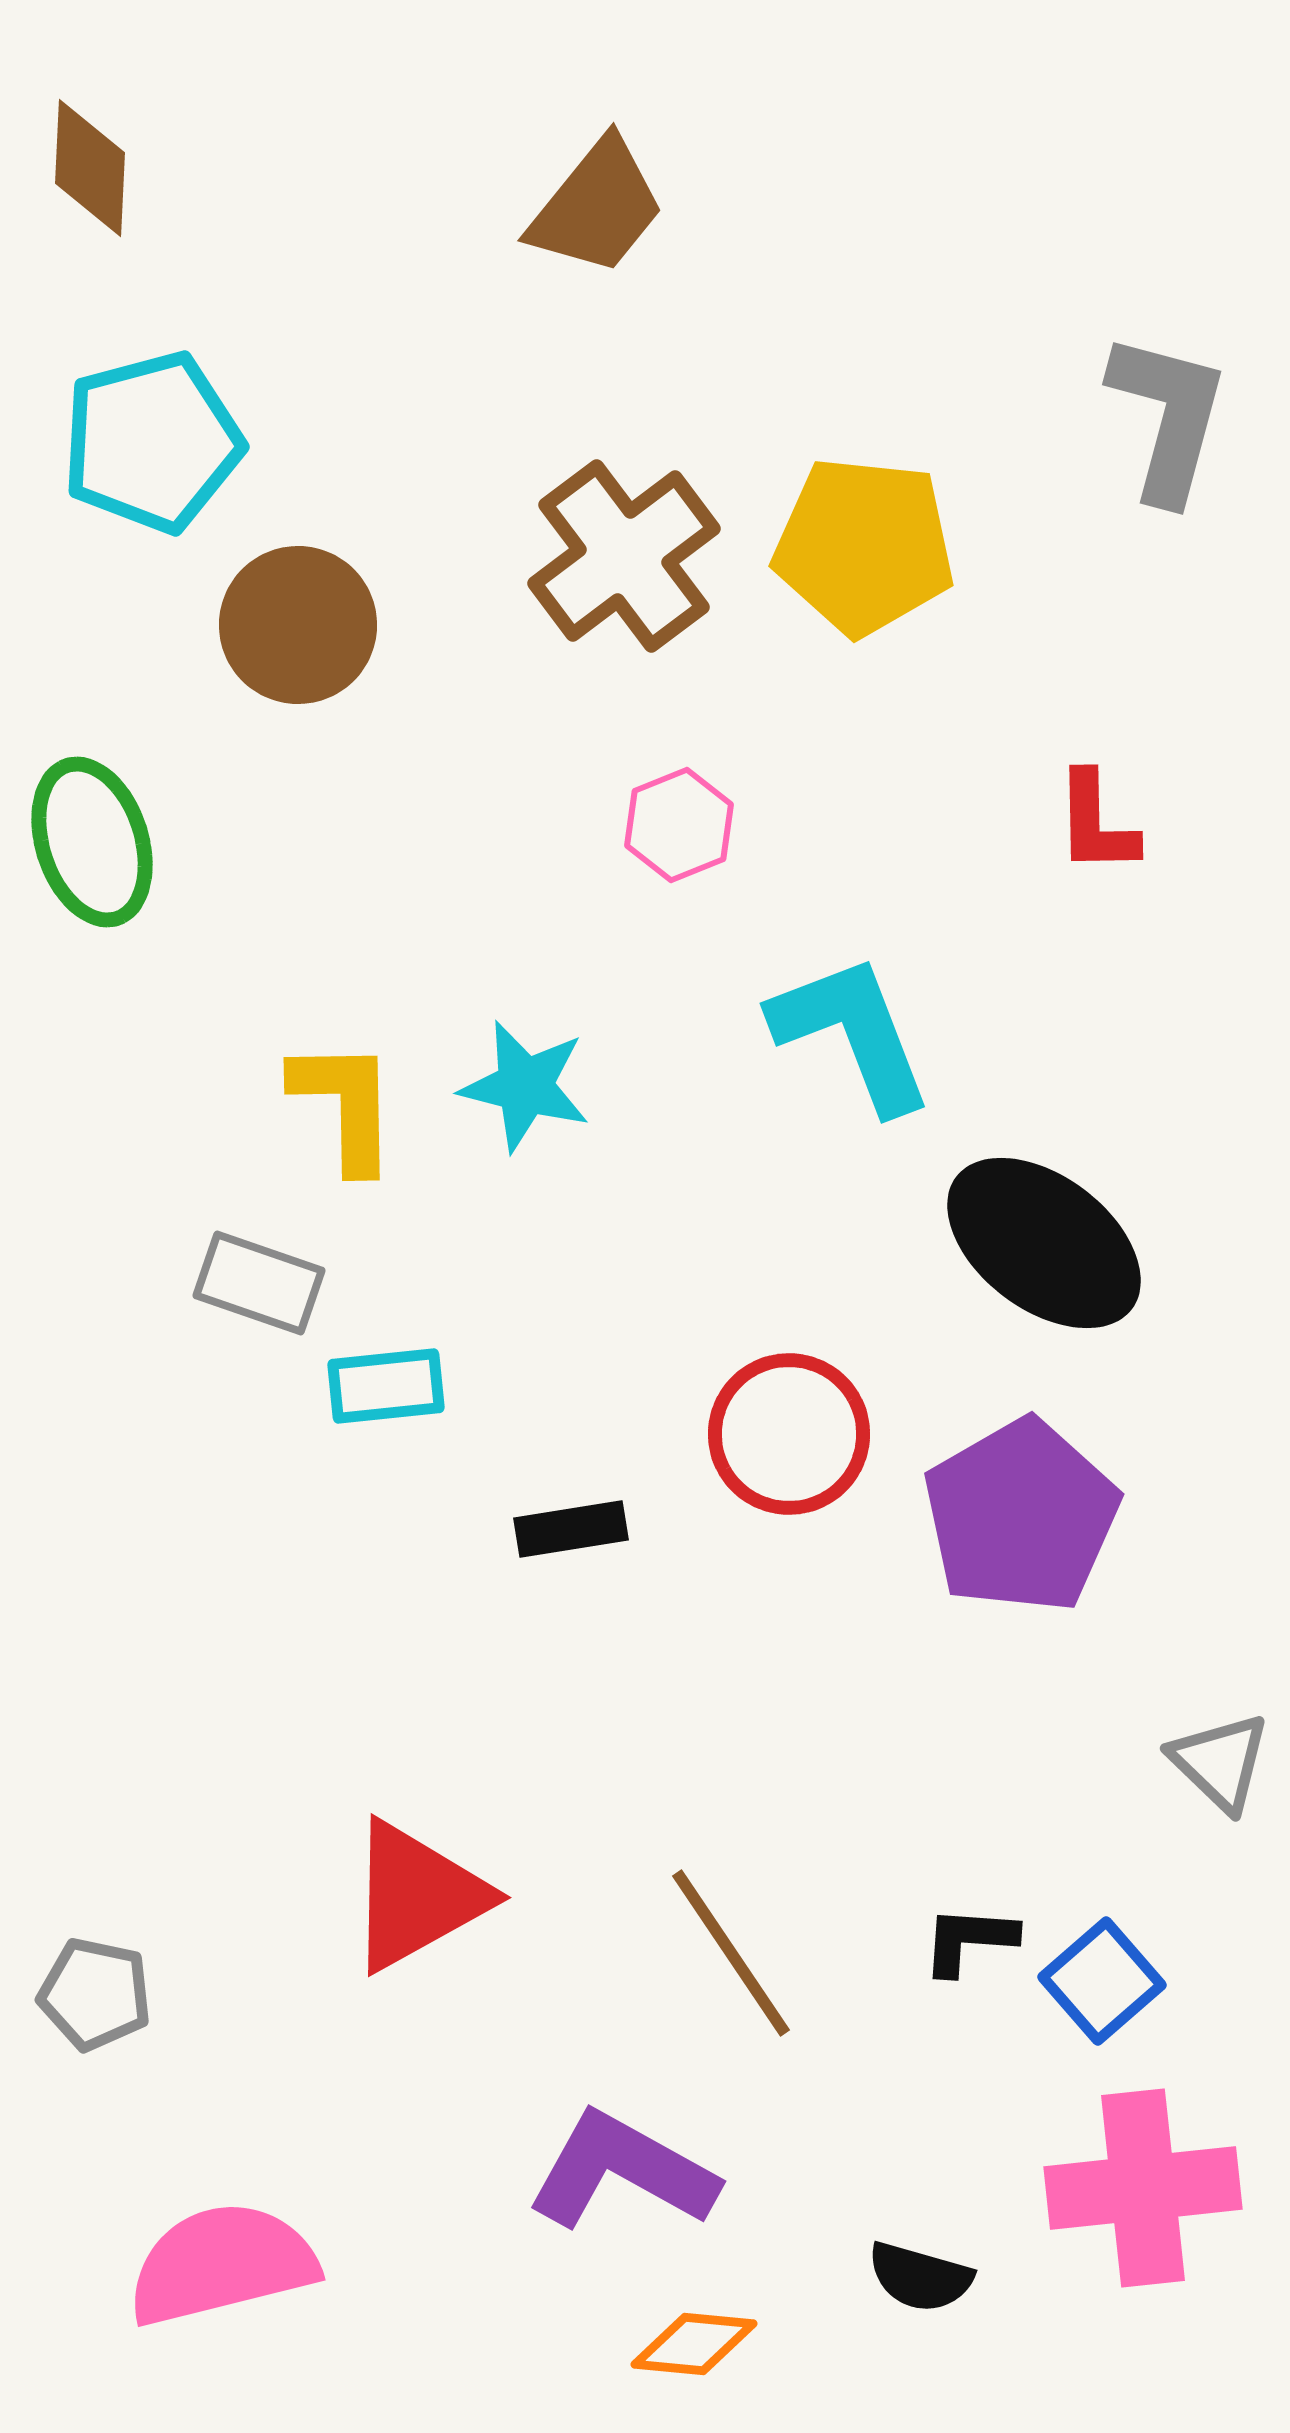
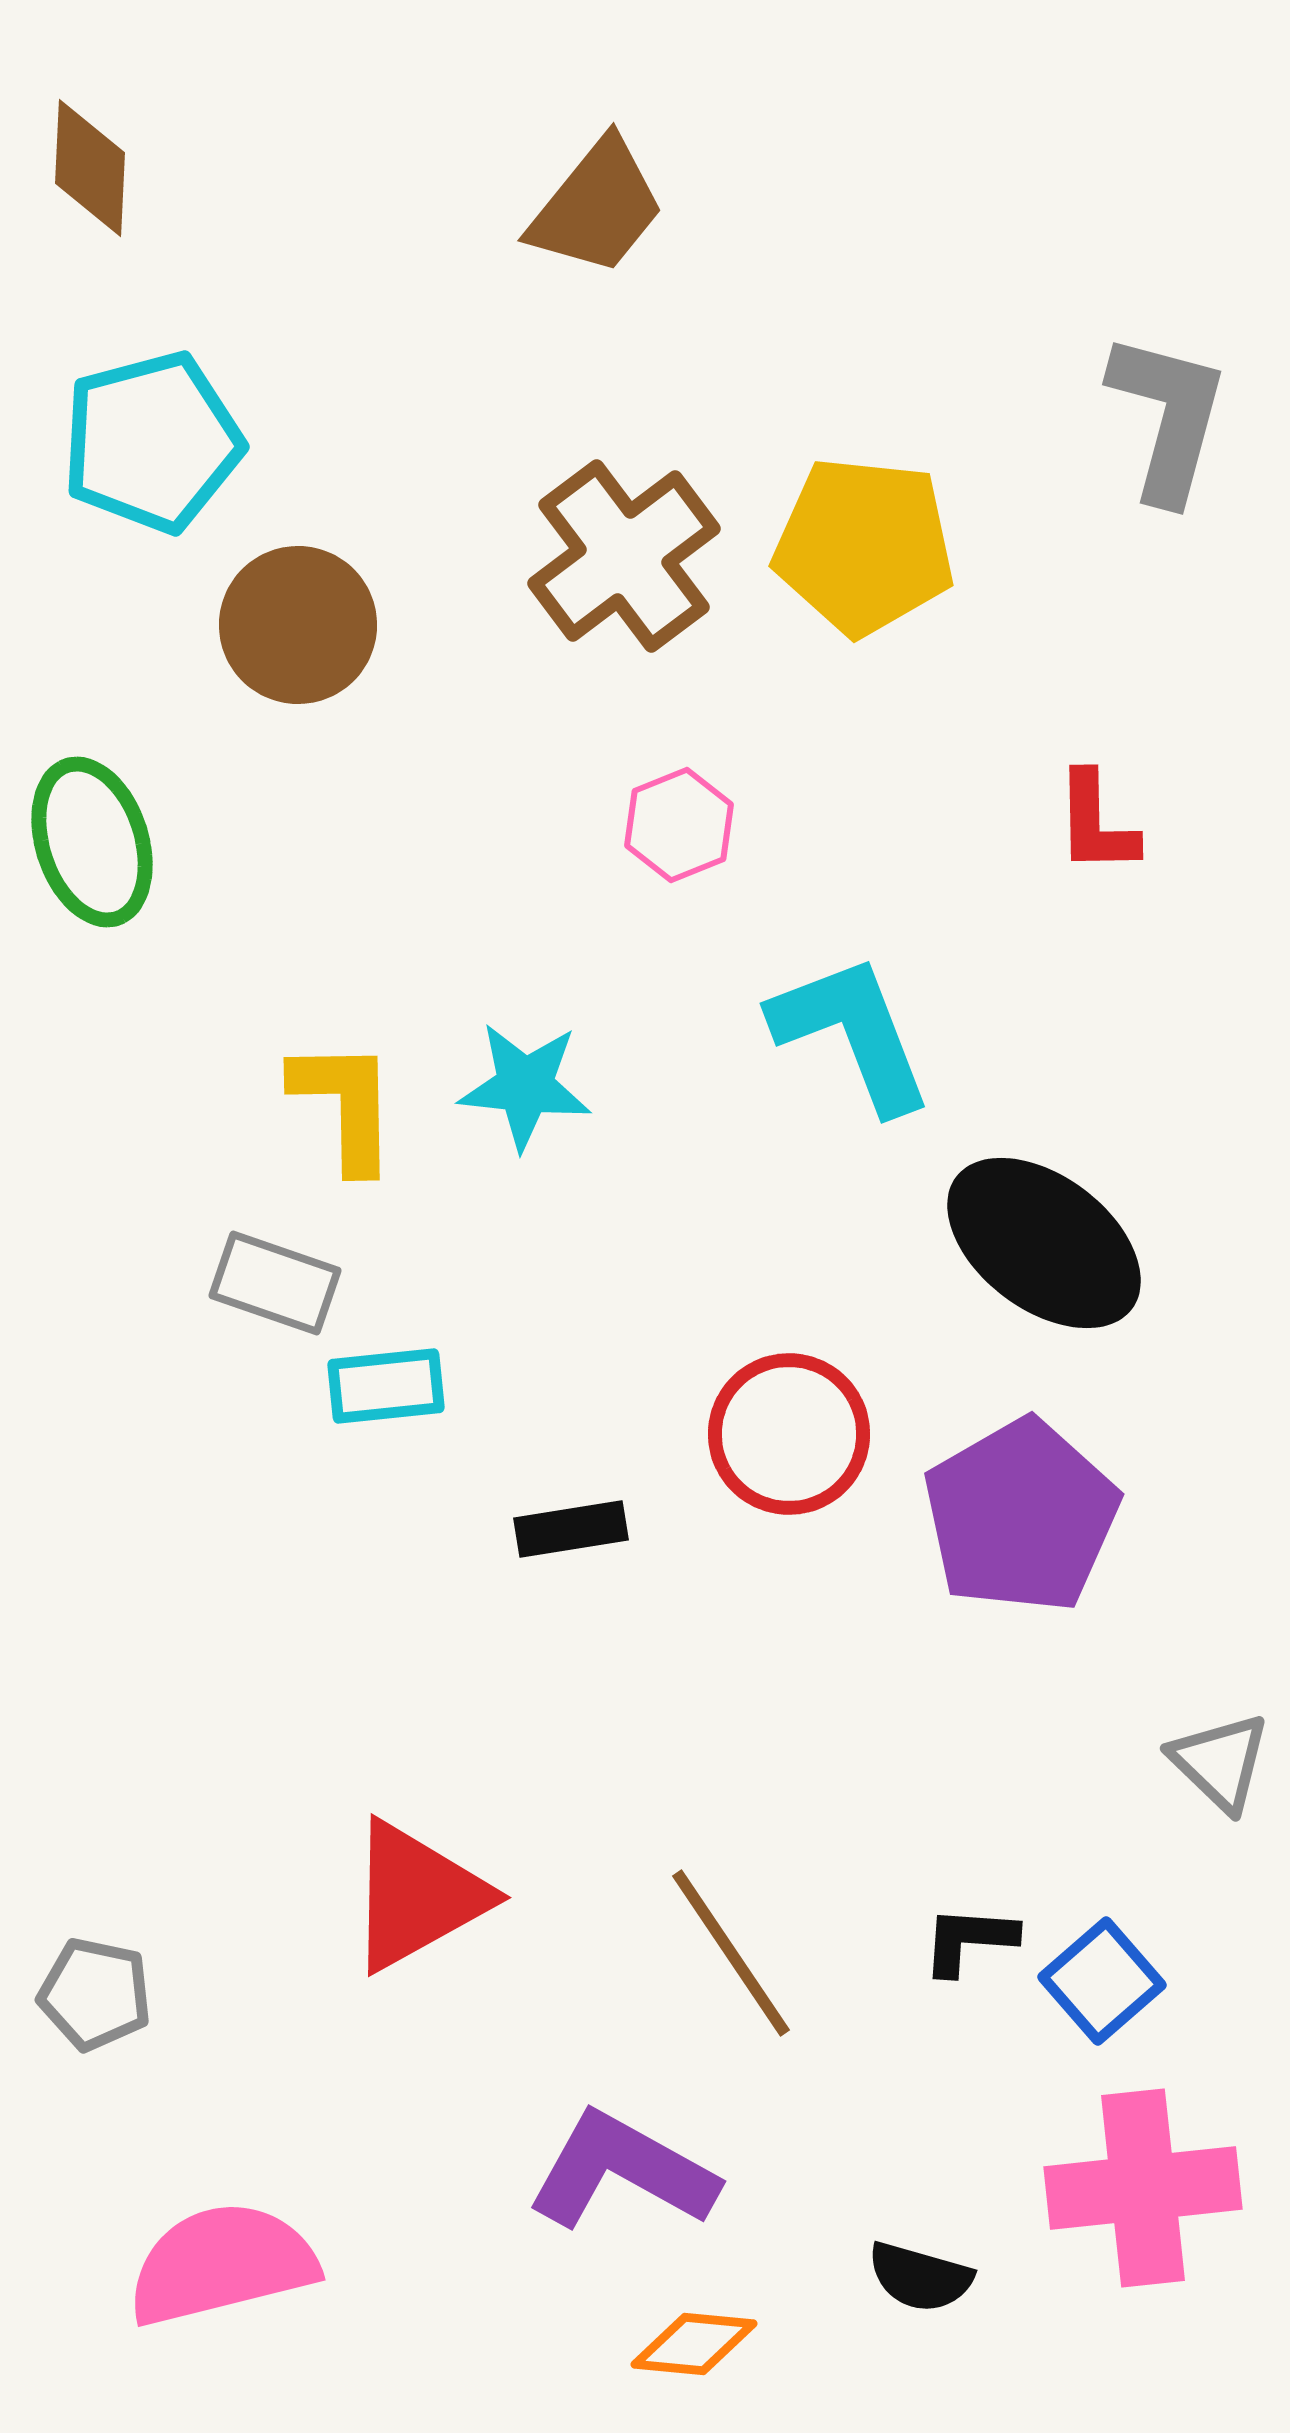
cyan star: rotated 8 degrees counterclockwise
gray rectangle: moved 16 px right
